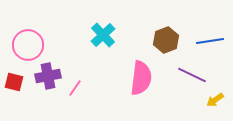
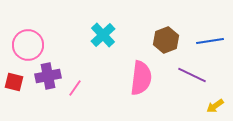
yellow arrow: moved 6 px down
